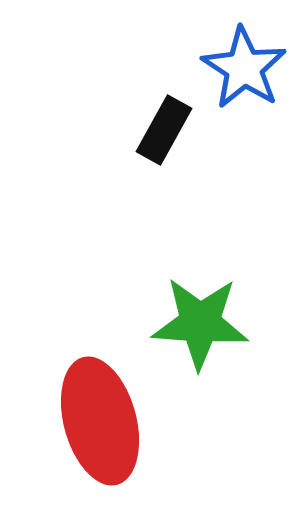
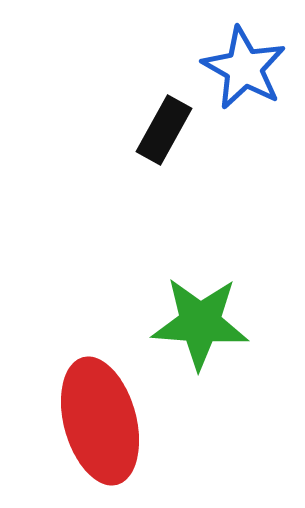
blue star: rotated 4 degrees counterclockwise
